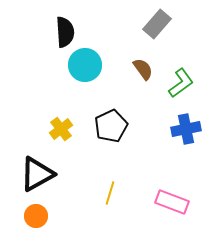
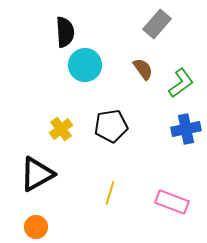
black pentagon: rotated 16 degrees clockwise
orange circle: moved 11 px down
